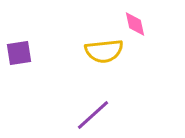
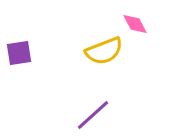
pink diamond: rotated 16 degrees counterclockwise
yellow semicircle: rotated 15 degrees counterclockwise
